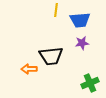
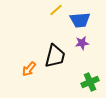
yellow line: rotated 40 degrees clockwise
black trapezoid: moved 4 px right; rotated 70 degrees counterclockwise
orange arrow: rotated 49 degrees counterclockwise
green cross: moved 1 px up
